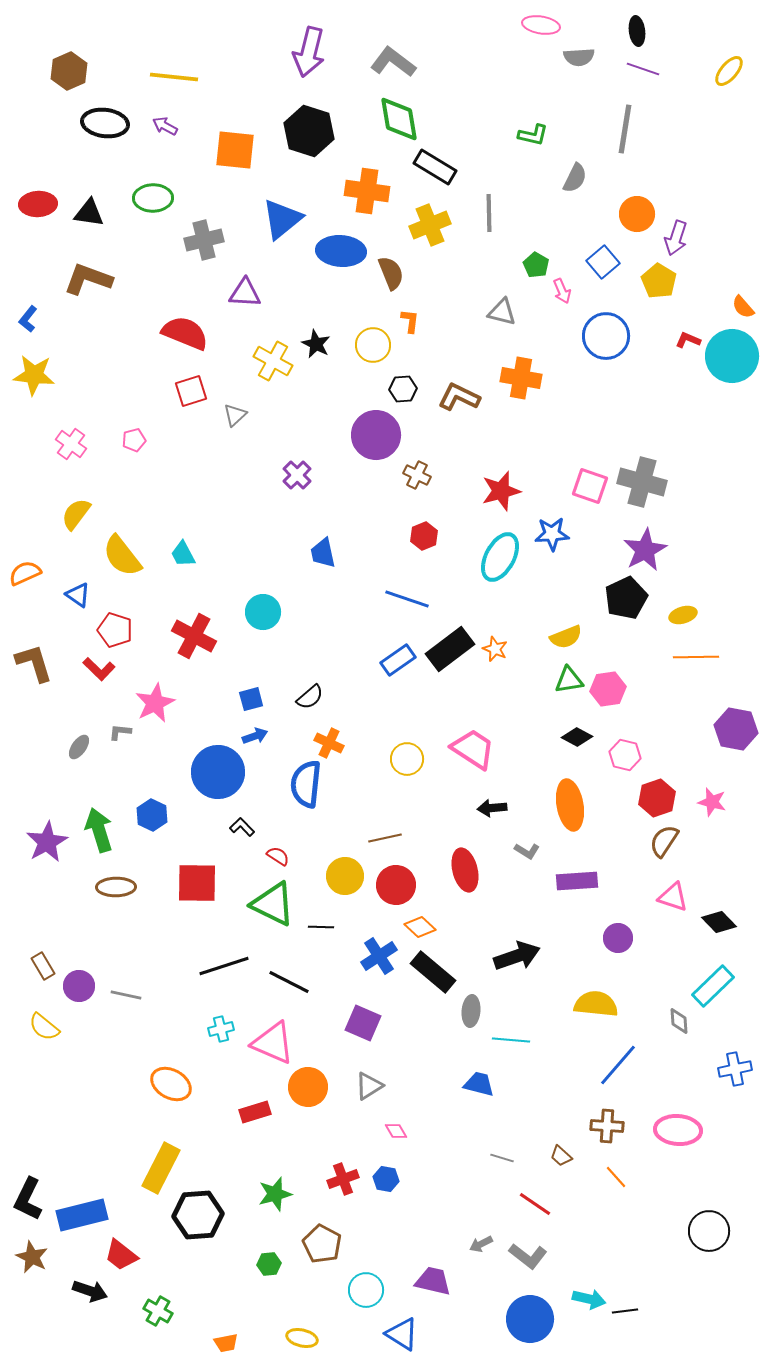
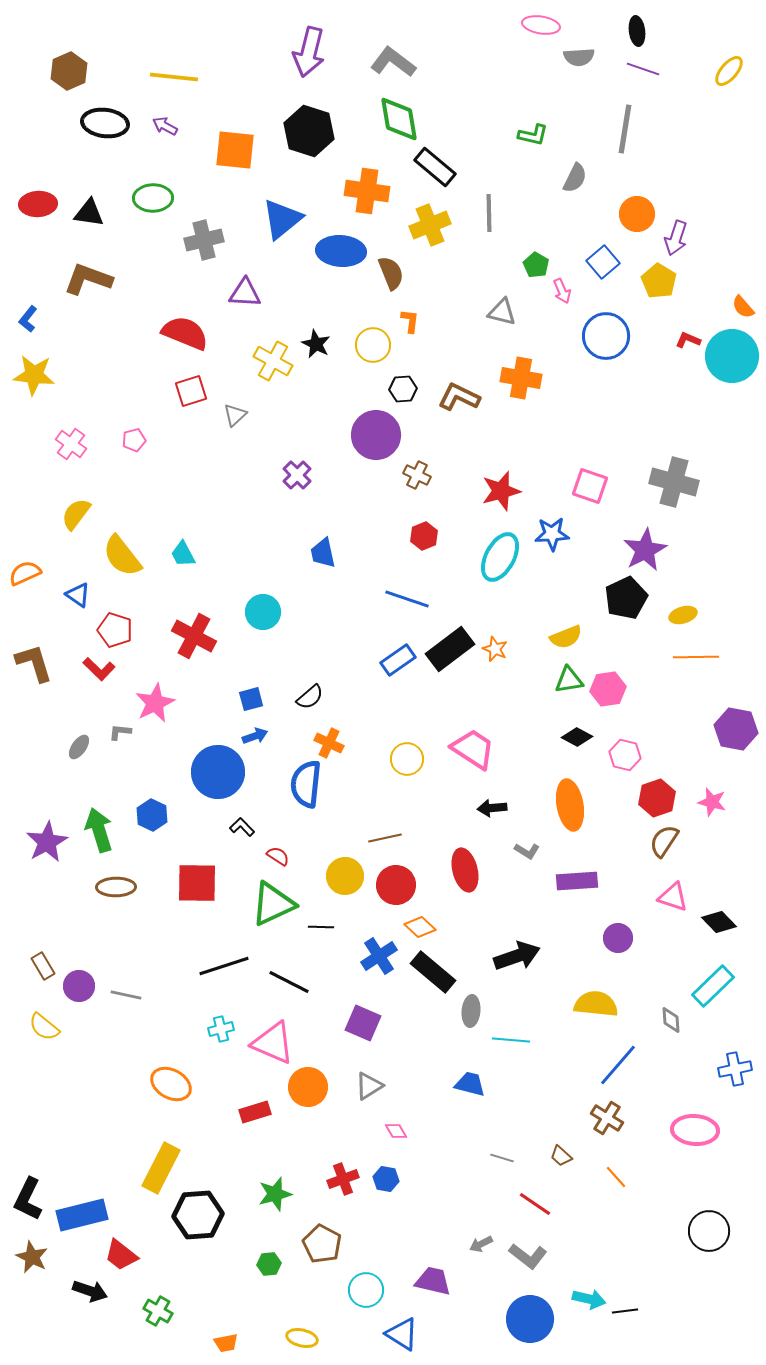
black rectangle at (435, 167): rotated 9 degrees clockwise
gray cross at (642, 482): moved 32 px right
green triangle at (273, 904): rotated 51 degrees counterclockwise
gray diamond at (679, 1021): moved 8 px left, 1 px up
blue trapezoid at (479, 1084): moved 9 px left
brown cross at (607, 1126): moved 8 px up; rotated 28 degrees clockwise
pink ellipse at (678, 1130): moved 17 px right
